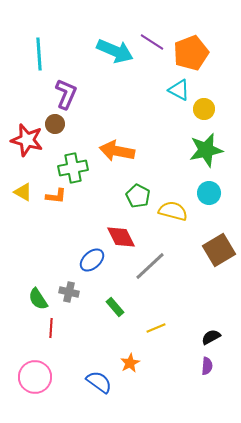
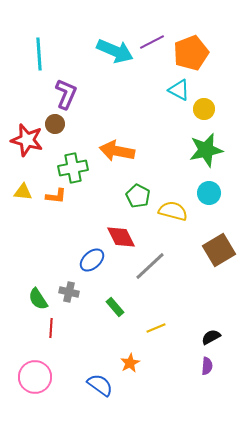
purple line: rotated 60 degrees counterclockwise
yellow triangle: rotated 24 degrees counterclockwise
blue semicircle: moved 1 px right, 3 px down
